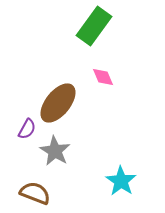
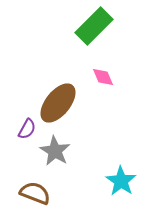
green rectangle: rotated 9 degrees clockwise
